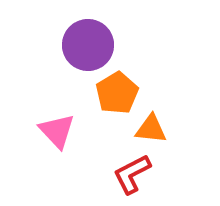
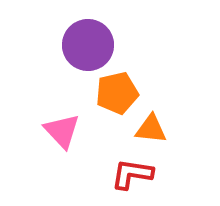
orange pentagon: rotated 18 degrees clockwise
pink triangle: moved 5 px right
red L-shape: rotated 36 degrees clockwise
